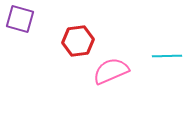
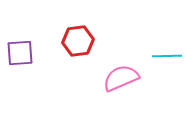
purple square: moved 34 px down; rotated 20 degrees counterclockwise
pink semicircle: moved 10 px right, 7 px down
